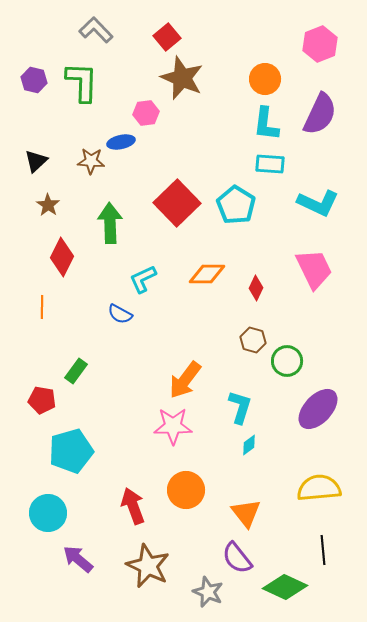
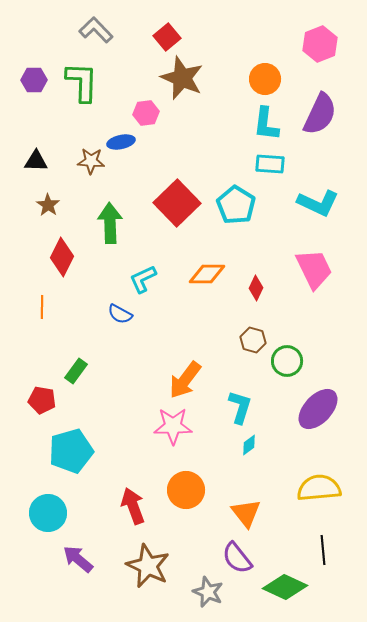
purple hexagon at (34, 80): rotated 15 degrees counterclockwise
black triangle at (36, 161): rotated 45 degrees clockwise
